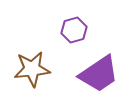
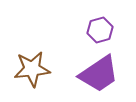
purple hexagon: moved 26 px right
